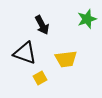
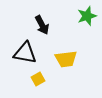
green star: moved 3 px up
black triangle: rotated 10 degrees counterclockwise
yellow square: moved 2 px left, 1 px down
